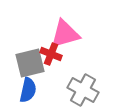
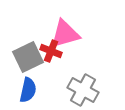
red cross: moved 3 px up
gray square: moved 2 px left, 6 px up; rotated 12 degrees counterclockwise
